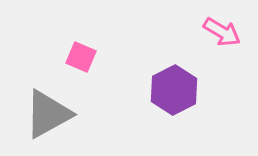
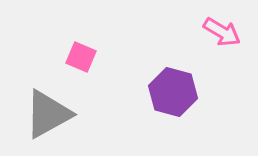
purple hexagon: moved 1 px left, 2 px down; rotated 18 degrees counterclockwise
